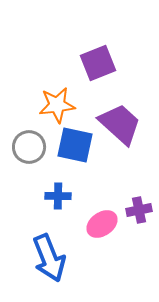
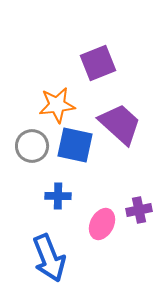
gray circle: moved 3 px right, 1 px up
pink ellipse: rotated 28 degrees counterclockwise
